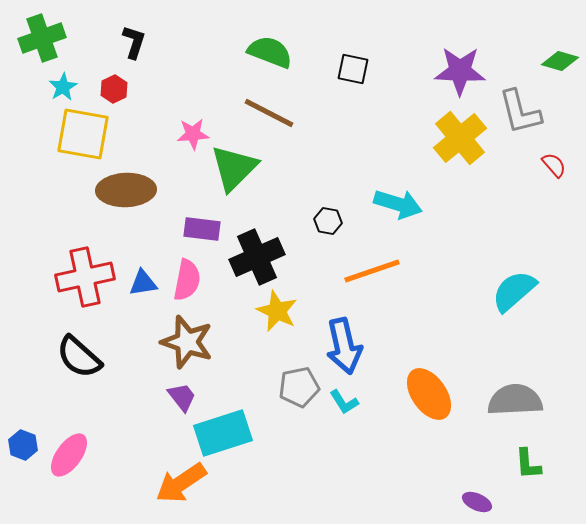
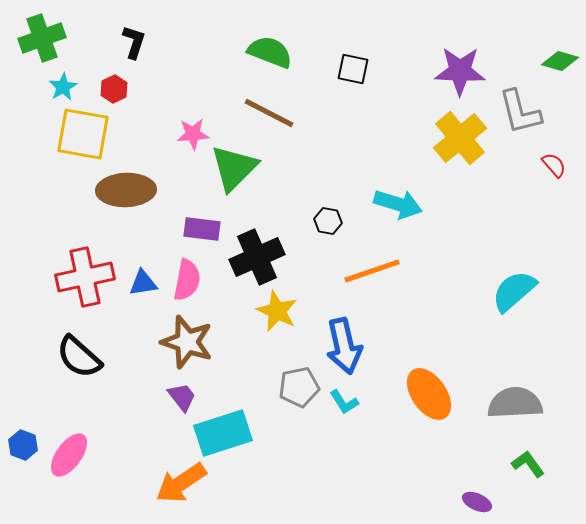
gray semicircle: moved 3 px down
green L-shape: rotated 148 degrees clockwise
